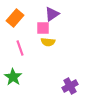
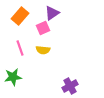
purple triangle: moved 1 px up
orange rectangle: moved 5 px right, 2 px up
pink square: rotated 24 degrees counterclockwise
yellow semicircle: moved 5 px left, 8 px down
green star: rotated 30 degrees clockwise
